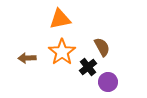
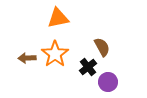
orange triangle: moved 2 px left, 1 px up
orange star: moved 7 px left, 2 px down
